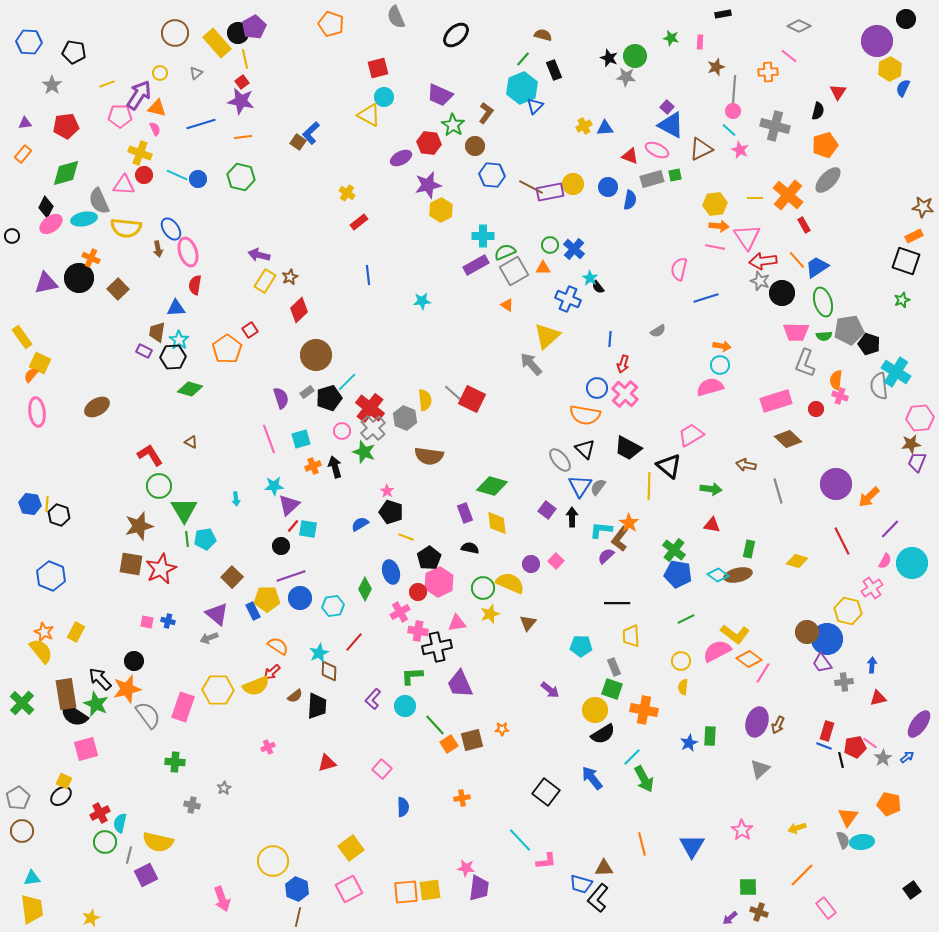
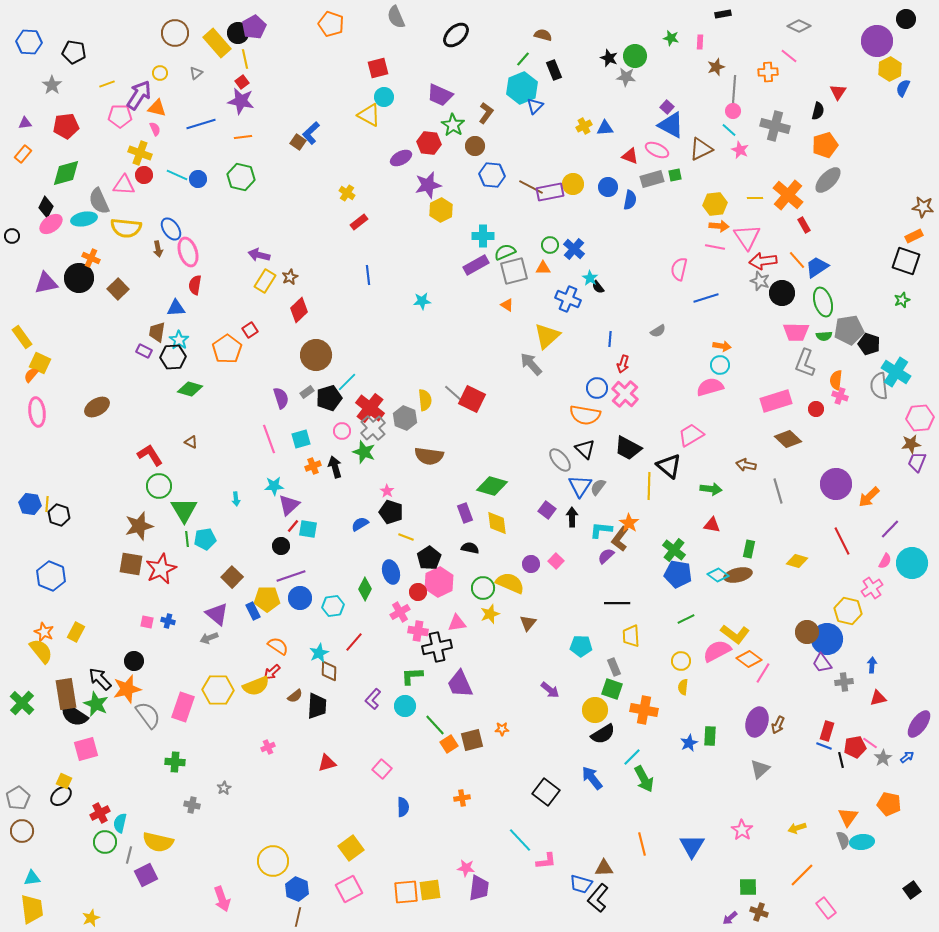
gray square at (514, 271): rotated 16 degrees clockwise
